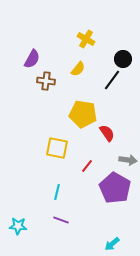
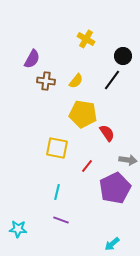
black circle: moved 3 px up
yellow semicircle: moved 2 px left, 12 px down
purple pentagon: rotated 16 degrees clockwise
cyan star: moved 3 px down
